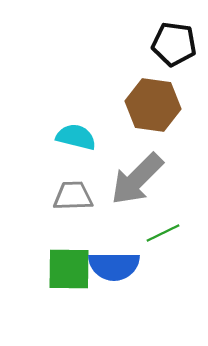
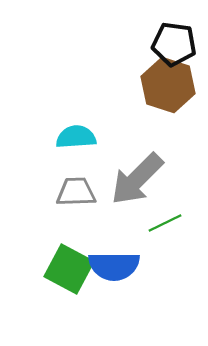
brown hexagon: moved 15 px right, 20 px up; rotated 10 degrees clockwise
cyan semicircle: rotated 18 degrees counterclockwise
gray trapezoid: moved 3 px right, 4 px up
green line: moved 2 px right, 10 px up
green square: rotated 27 degrees clockwise
